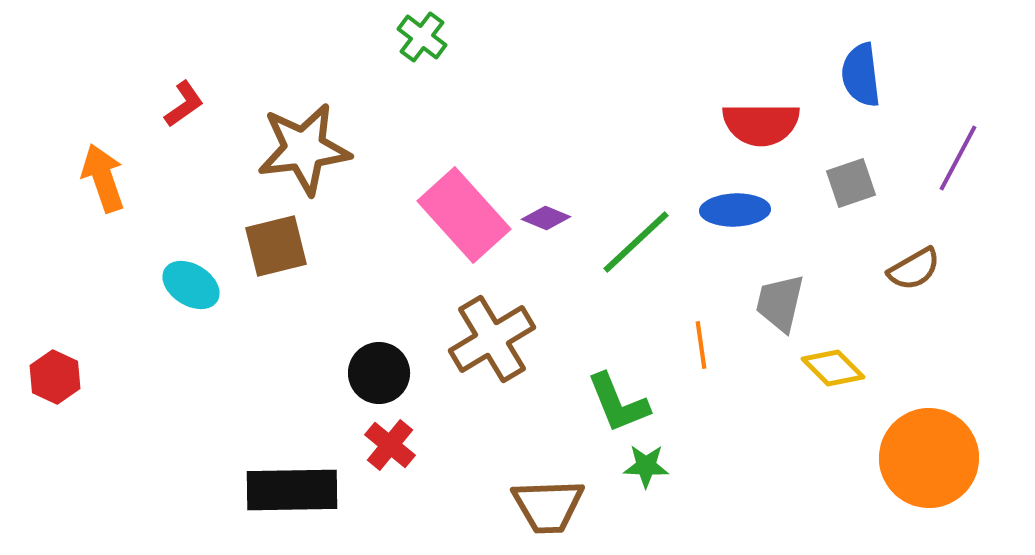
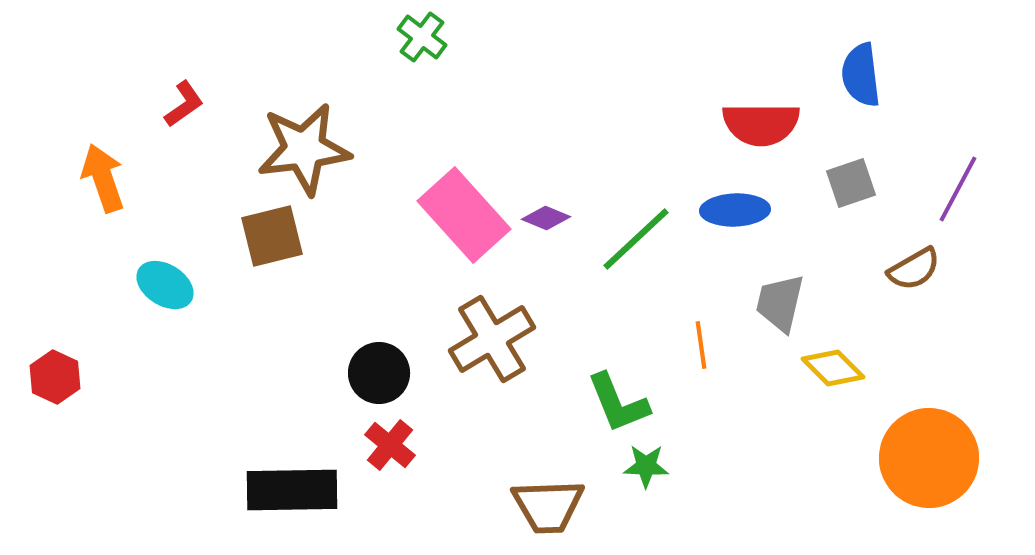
purple line: moved 31 px down
green line: moved 3 px up
brown square: moved 4 px left, 10 px up
cyan ellipse: moved 26 px left
